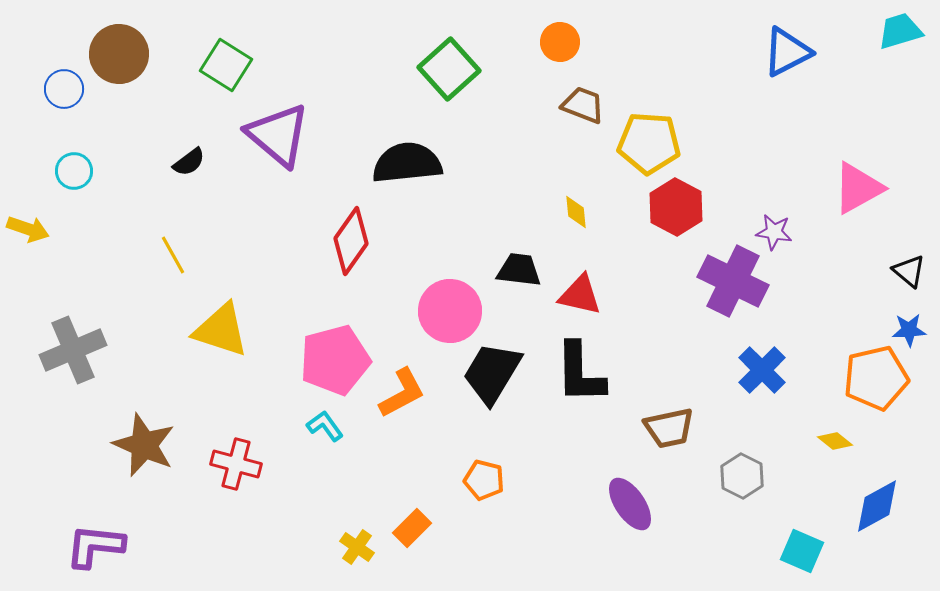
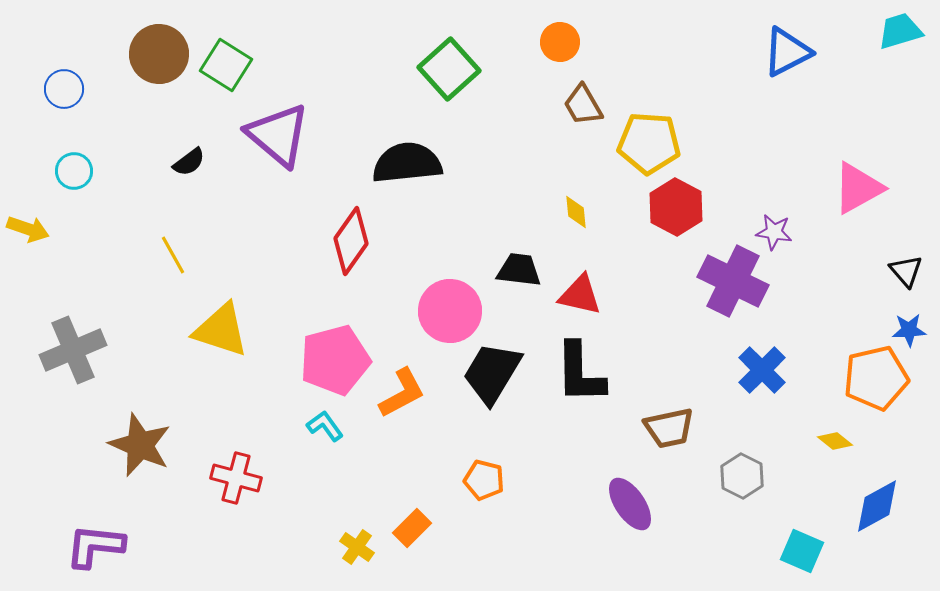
brown circle at (119, 54): moved 40 px right
brown trapezoid at (583, 105): rotated 141 degrees counterclockwise
black triangle at (909, 271): moved 3 px left; rotated 9 degrees clockwise
brown star at (144, 445): moved 4 px left
red cross at (236, 464): moved 14 px down
